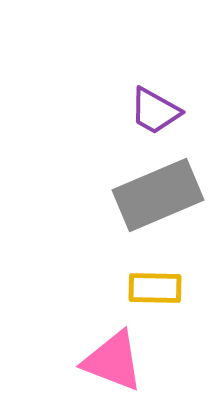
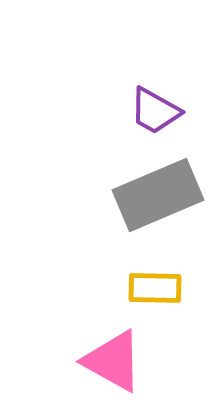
pink triangle: rotated 8 degrees clockwise
